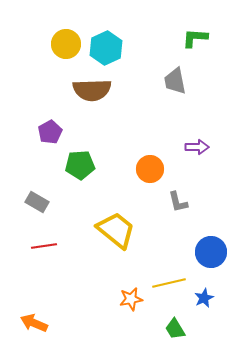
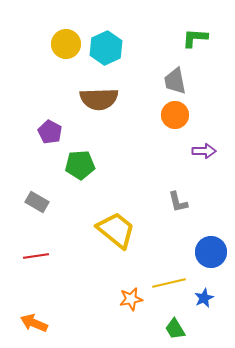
brown semicircle: moved 7 px right, 9 px down
purple pentagon: rotated 15 degrees counterclockwise
purple arrow: moved 7 px right, 4 px down
orange circle: moved 25 px right, 54 px up
red line: moved 8 px left, 10 px down
